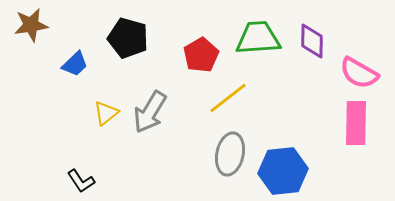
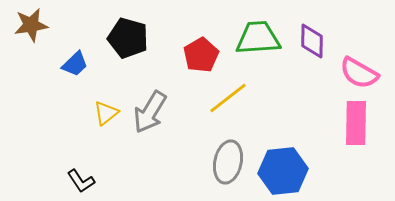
gray ellipse: moved 2 px left, 8 px down
